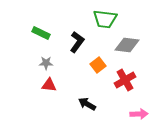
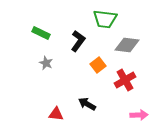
black L-shape: moved 1 px right, 1 px up
gray star: rotated 24 degrees clockwise
red triangle: moved 7 px right, 29 px down
pink arrow: moved 1 px down
